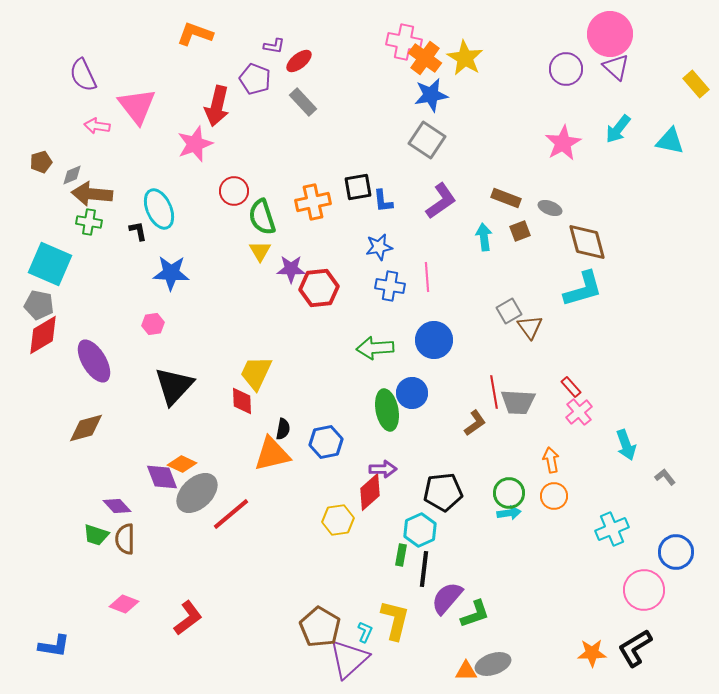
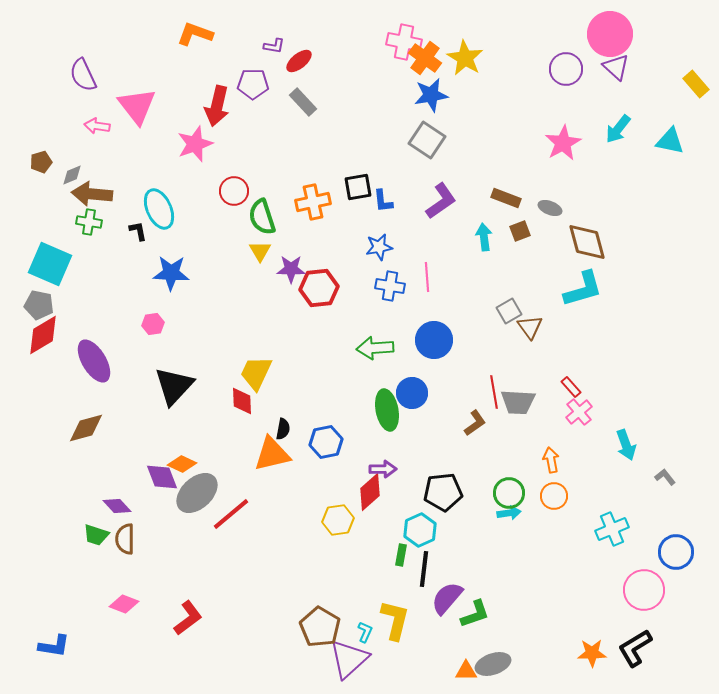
purple pentagon at (255, 79): moved 2 px left, 5 px down; rotated 20 degrees counterclockwise
